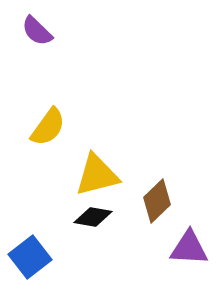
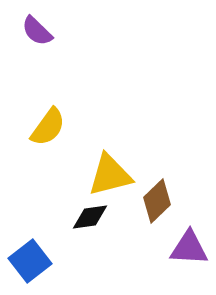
yellow triangle: moved 13 px right
black diamond: moved 3 px left; rotated 18 degrees counterclockwise
blue square: moved 4 px down
